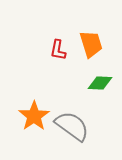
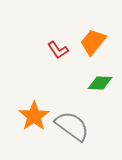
orange trapezoid: moved 2 px right, 2 px up; rotated 124 degrees counterclockwise
red L-shape: rotated 45 degrees counterclockwise
